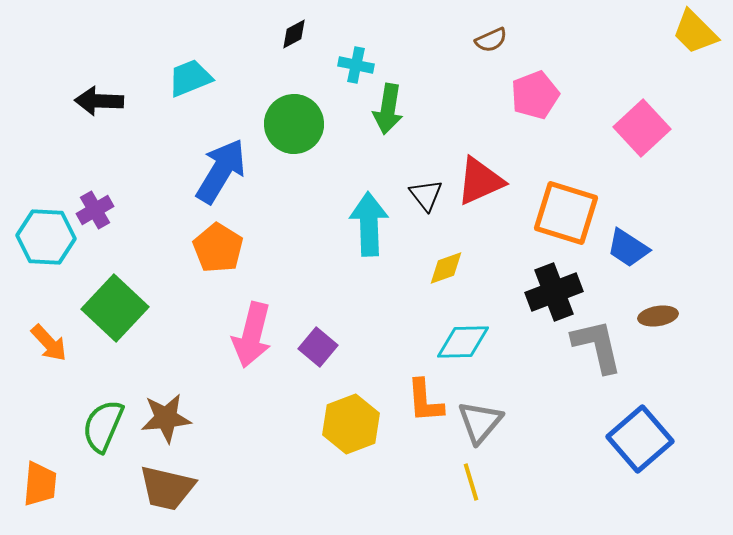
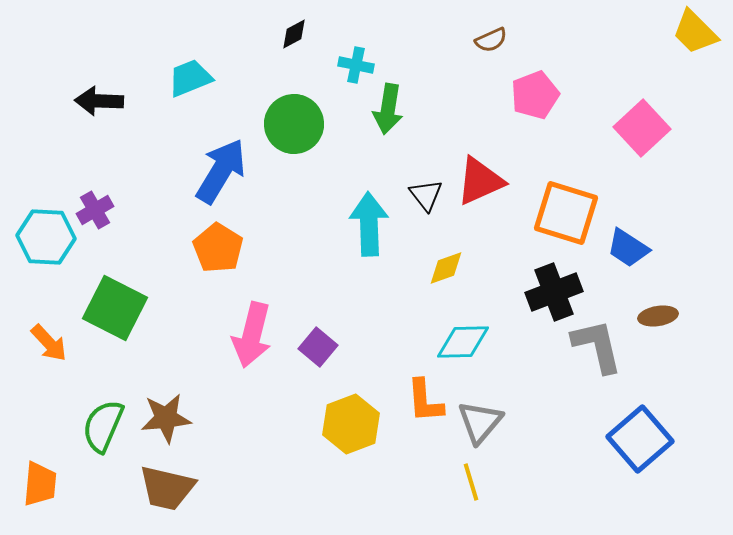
green square: rotated 16 degrees counterclockwise
